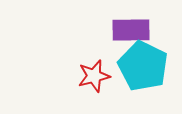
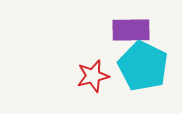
red star: moved 1 px left
